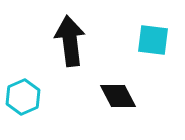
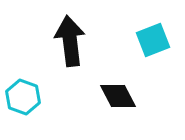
cyan square: rotated 28 degrees counterclockwise
cyan hexagon: rotated 16 degrees counterclockwise
